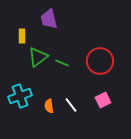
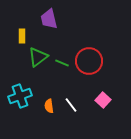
red circle: moved 11 px left
pink square: rotated 21 degrees counterclockwise
